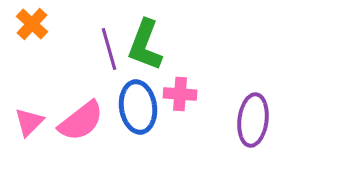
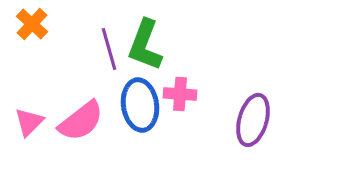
blue ellipse: moved 2 px right, 2 px up
purple ellipse: rotated 9 degrees clockwise
